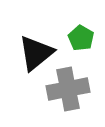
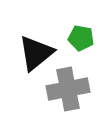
green pentagon: rotated 20 degrees counterclockwise
